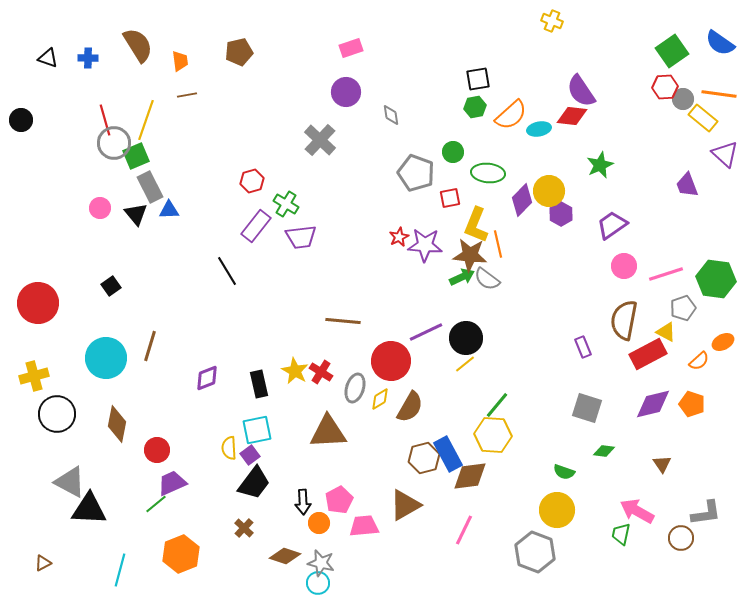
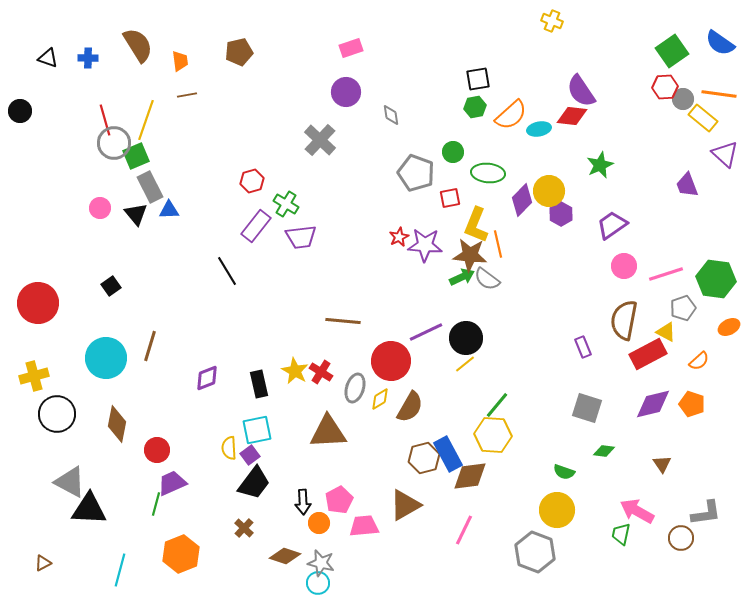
black circle at (21, 120): moved 1 px left, 9 px up
orange ellipse at (723, 342): moved 6 px right, 15 px up
green line at (156, 504): rotated 35 degrees counterclockwise
